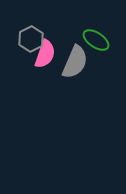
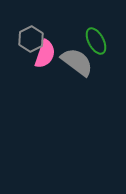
green ellipse: moved 1 px down; rotated 28 degrees clockwise
gray semicircle: moved 2 px right; rotated 76 degrees counterclockwise
